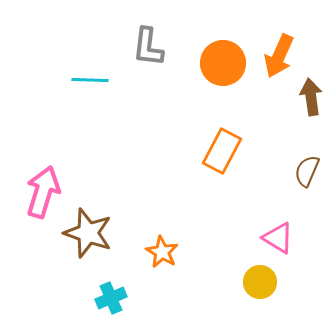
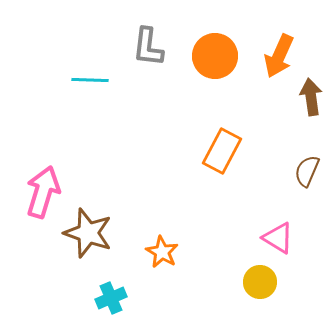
orange circle: moved 8 px left, 7 px up
